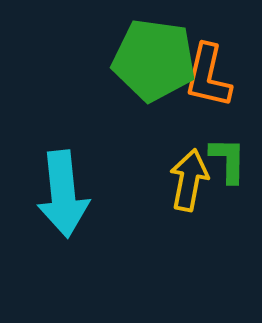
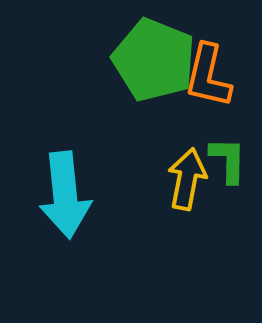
green pentagon: rotated 14 degrees clockwise
yellow arrow: moved 2 px left, 1 px up
cyan arrow: moved 2 px right, 1 px down
